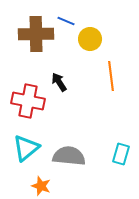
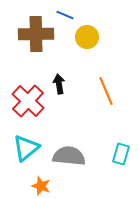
blue line: moved 1 px left, 6 px up
yellow circle: moved 3 px left, 2 px up
orange line: moved 5 px left, 15 px down; rotated 16 degrees counterclockwise
black arrow: moved 2 px down; rotated 24 degrees clockwise
red cross: rotated 32 degrees clockwise
